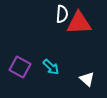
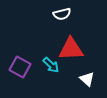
white semicircle: rotated 72 degrees clockwise
red triangle: moved 8 px left, 26 px down
cyan arrow: moved 2 px up
